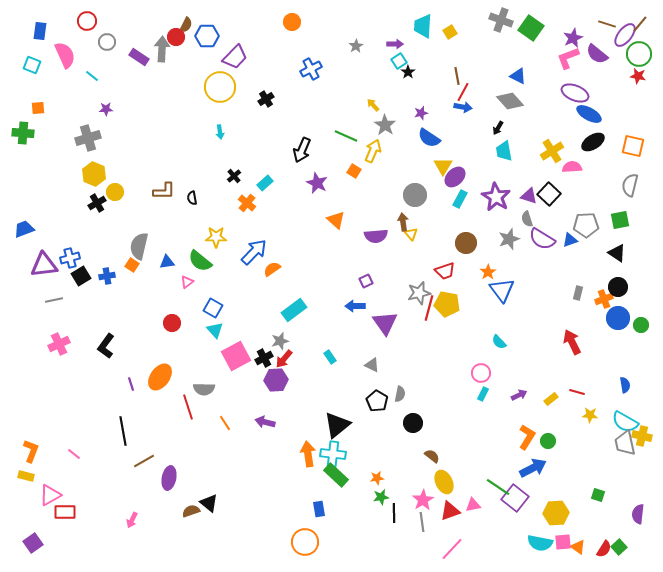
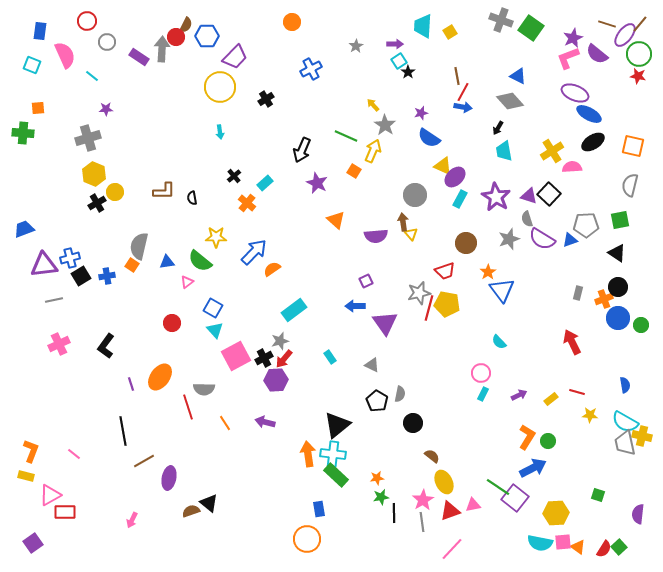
yellow triangle at (443, 166): rotated 36 degrees counterclockwise
orange circle at (305, 542): moved 2 px right, 3 px up
